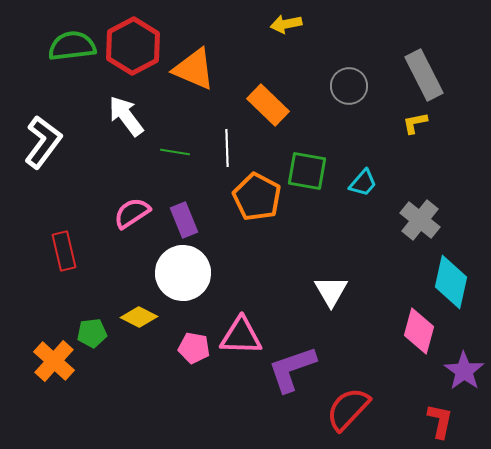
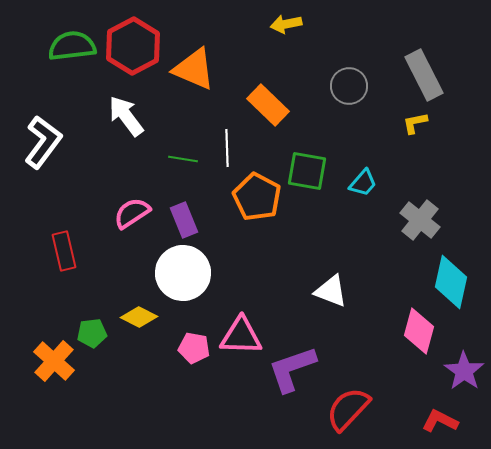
green line: moved 8 px right, 7 px down
white triangle: rotated 39 degrees counterclockwise
red L-shape: rotated 75 degrees counterclockwise
